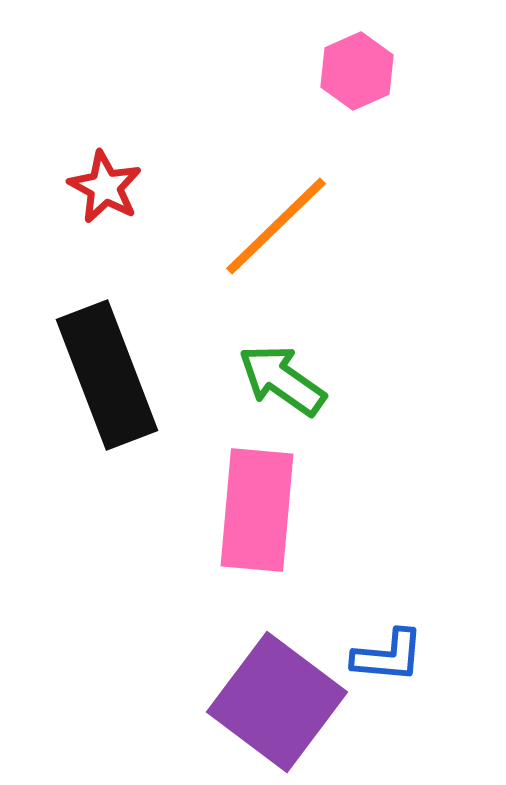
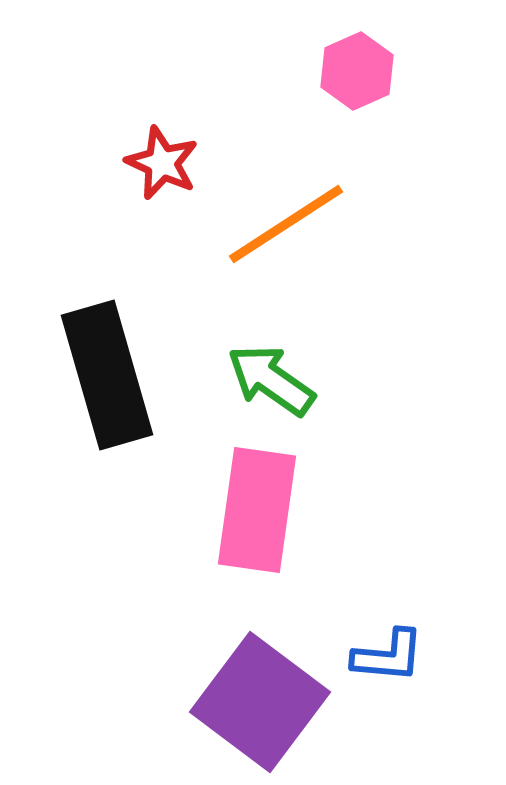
red star: moved 57 px right, 24 px up; rotated 4 degrees counterclockwise
orange line: moved 10 px right, 2 px up; rotated 11 degrees clockwise
black rectangle: rotated 5 degrees clockwise
green arrow: moved 11 px left
pink rectangle: rotated 3 degrees clockwise
purple square: moved 17 px left
